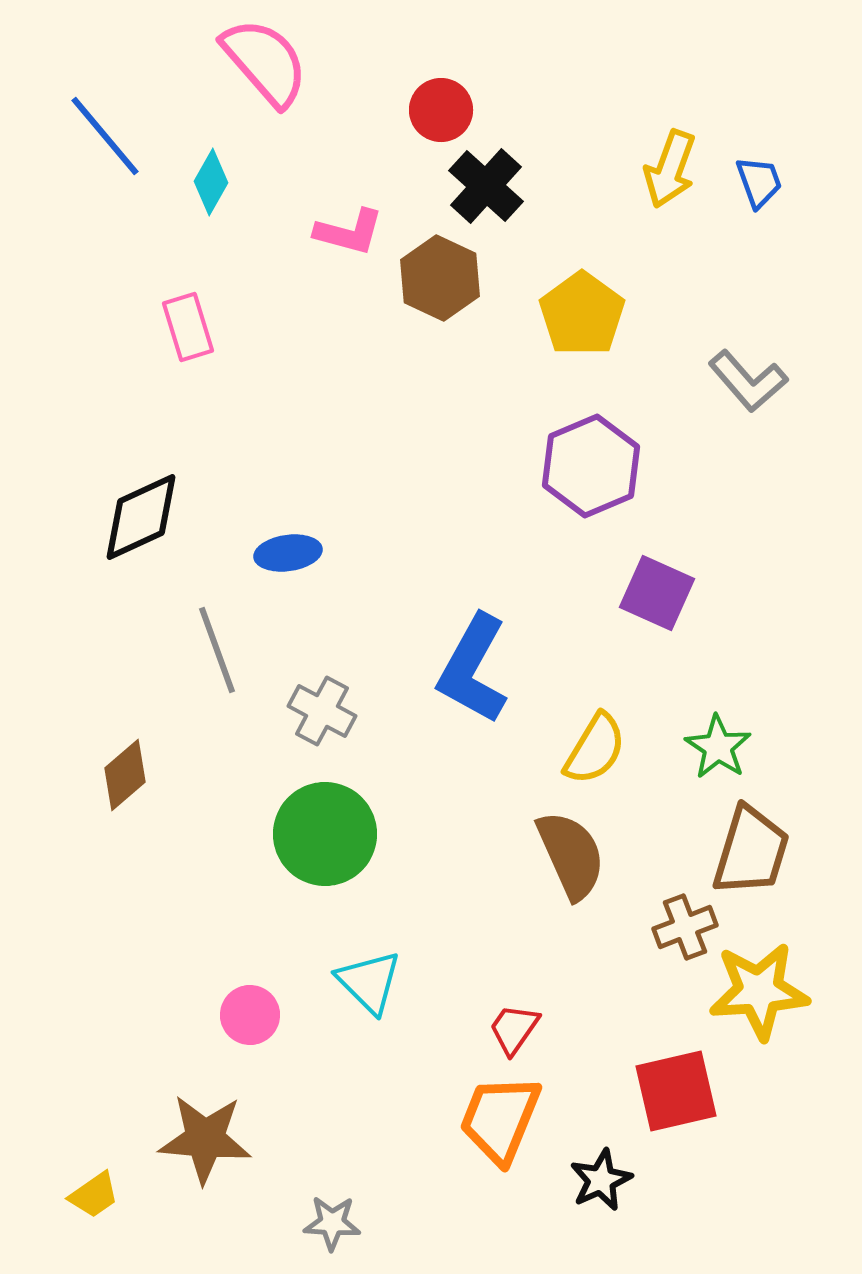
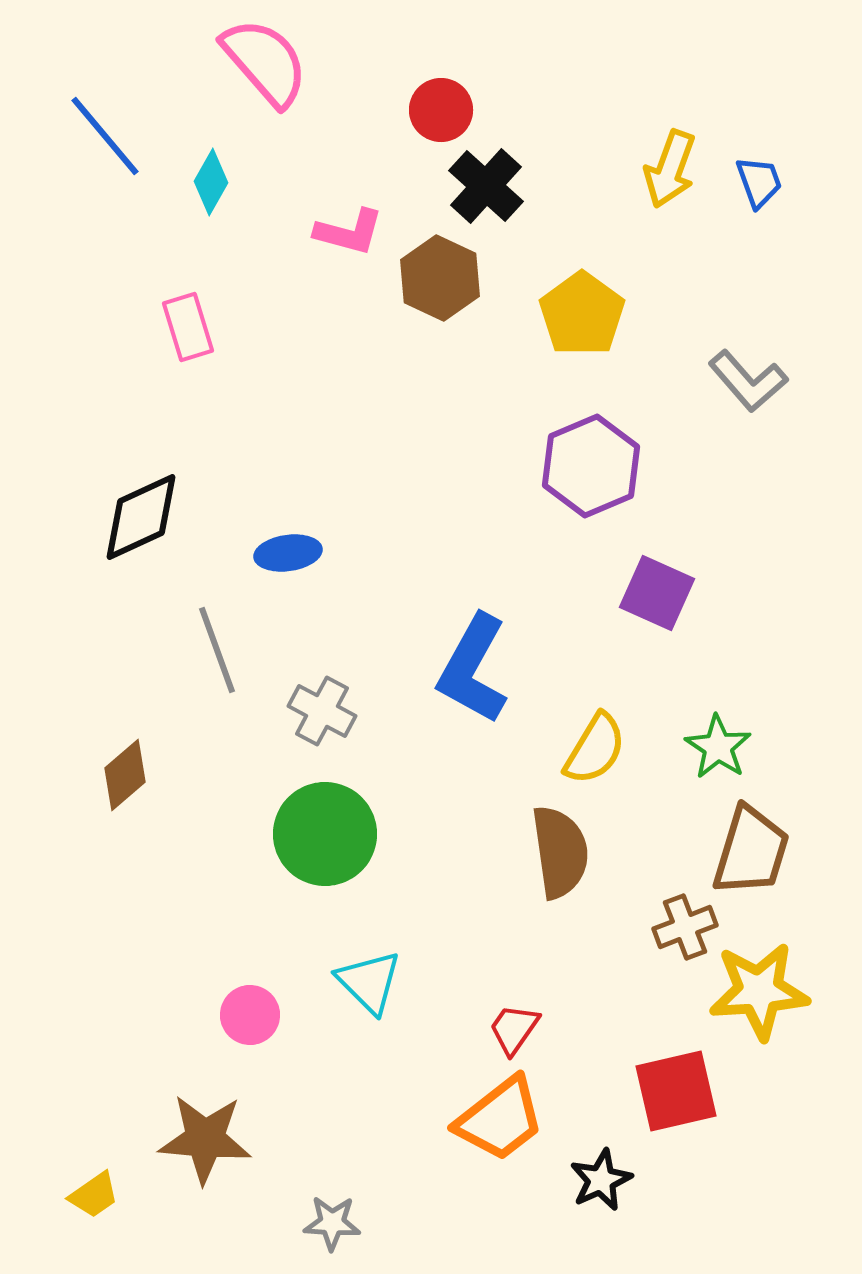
brown semicircle: moved 11 px left, 3 px up; rotated 16 degrees clockwise
orange trapezoid: rotated 150 degrees counterclockwise
